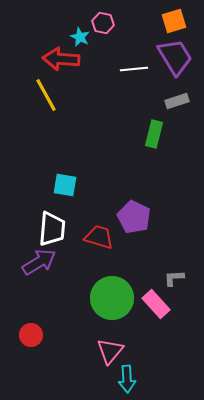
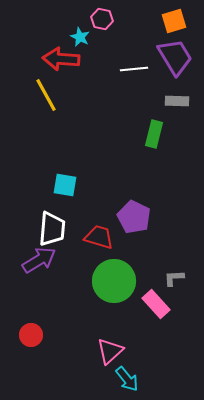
pink hexagon: moved 1 px left, 4 px up
gray rectangle: rotated 20 degrees clockwise
purple arrow: moved 2 px up
green circle: moved 2 px right, 17 px up
pink triangle: rotated 8 degrees clockwise
cyan arrow: rotated 36 degrees counterclockwise
